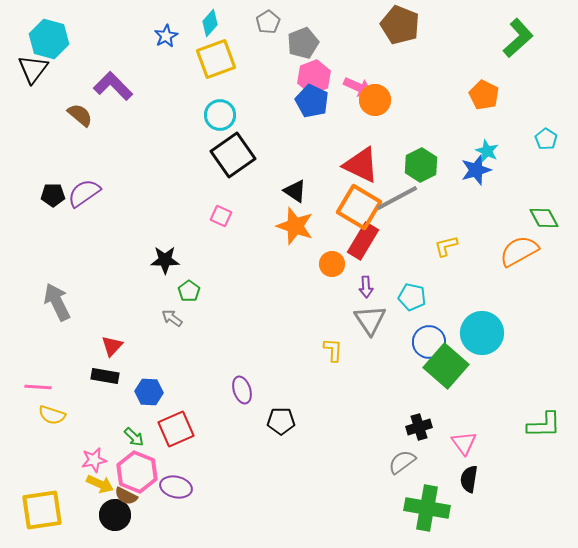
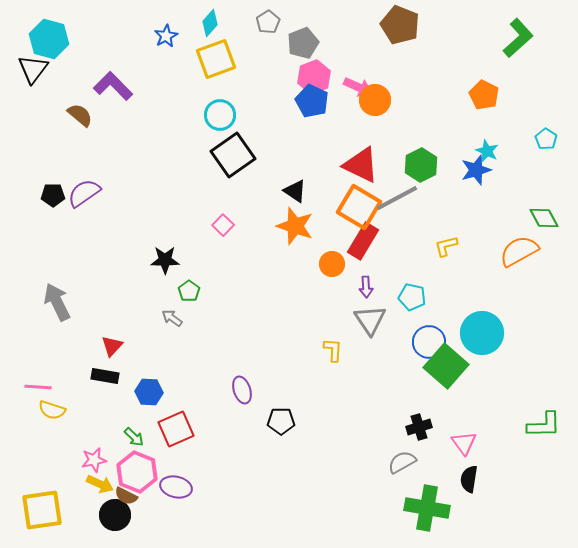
pink square at (221, 216): moved 2 px right, 9 px down; rotated 20 degrees clockwise
yellow semicircle at (52, 415): moved 5 px up
gray semicircle at (402, 462): rotated 8 degrees clockwise
